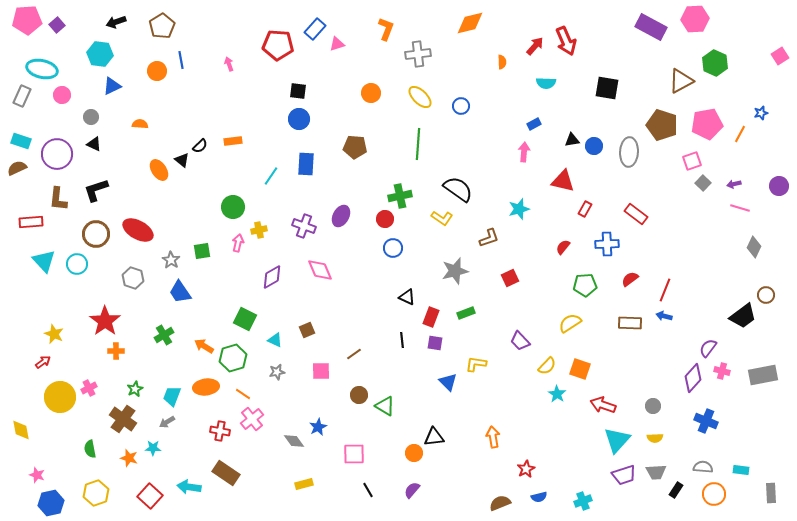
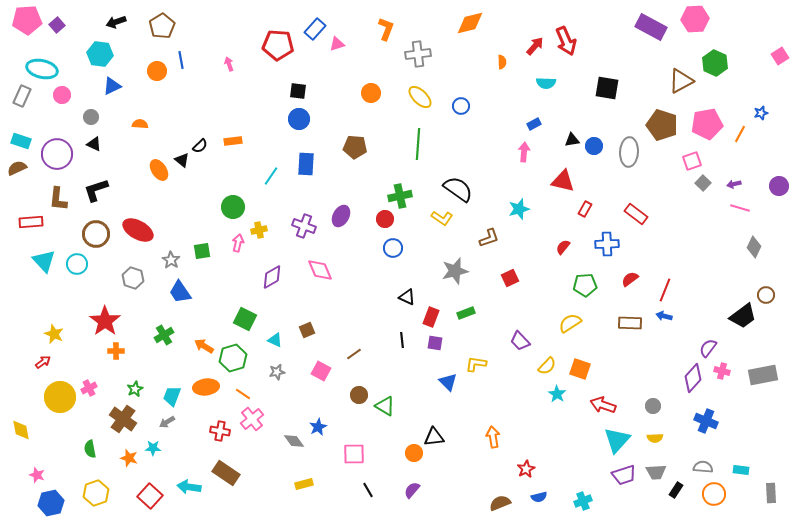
pink square at (321, 371): rotated 30 degrees clockwise
